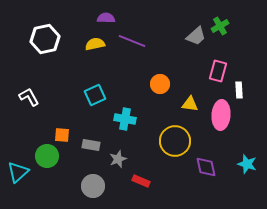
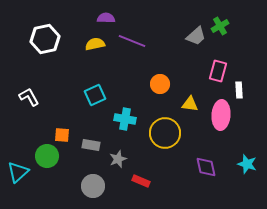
yellow circle: moved 10 px left, 8 px up
